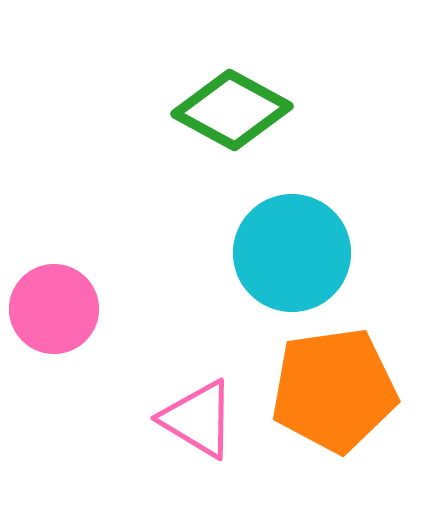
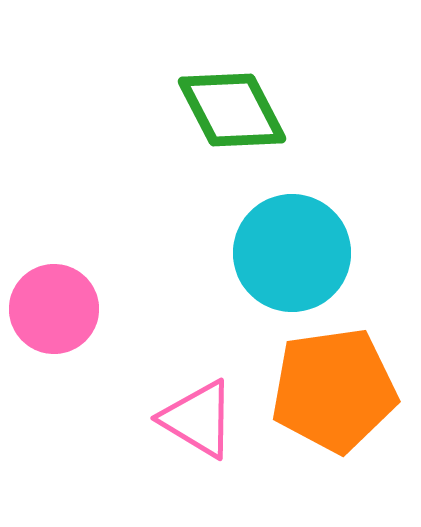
green diamond: rotated 34 degrees clockwise
